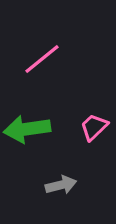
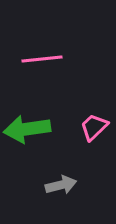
pink line: rotated 33 degrees clockwise
